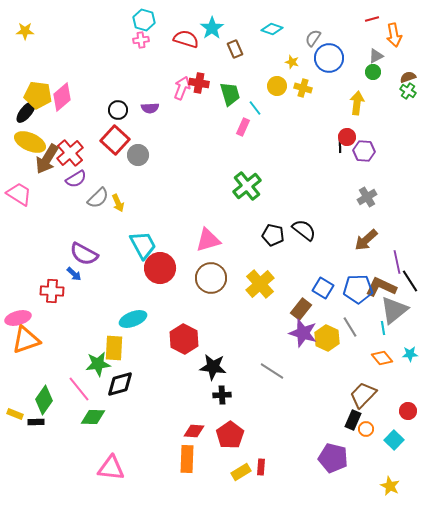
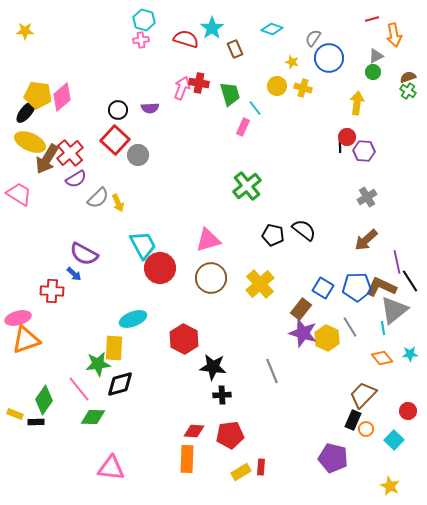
blue pentagon at (358, 289): moved 1 px left, 2 px up
gray line at (272, 371): rotated 35 degrees clockwise
red pentagon at (230, 435): rotated 28 degrees clockwise
